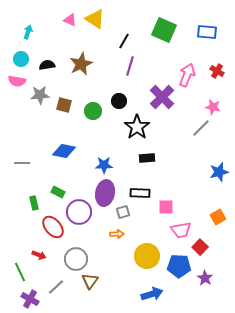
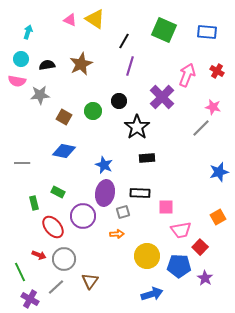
brown square at (64, 105): moved 12 px down; rotated 14 degrees clockwise
blue star at (104, 165): rotated 24 degrees clockwise
purple circle at (79, 212): moved 4 px right, 4 px down
gray circle at (76, 259): moved 12 px left
